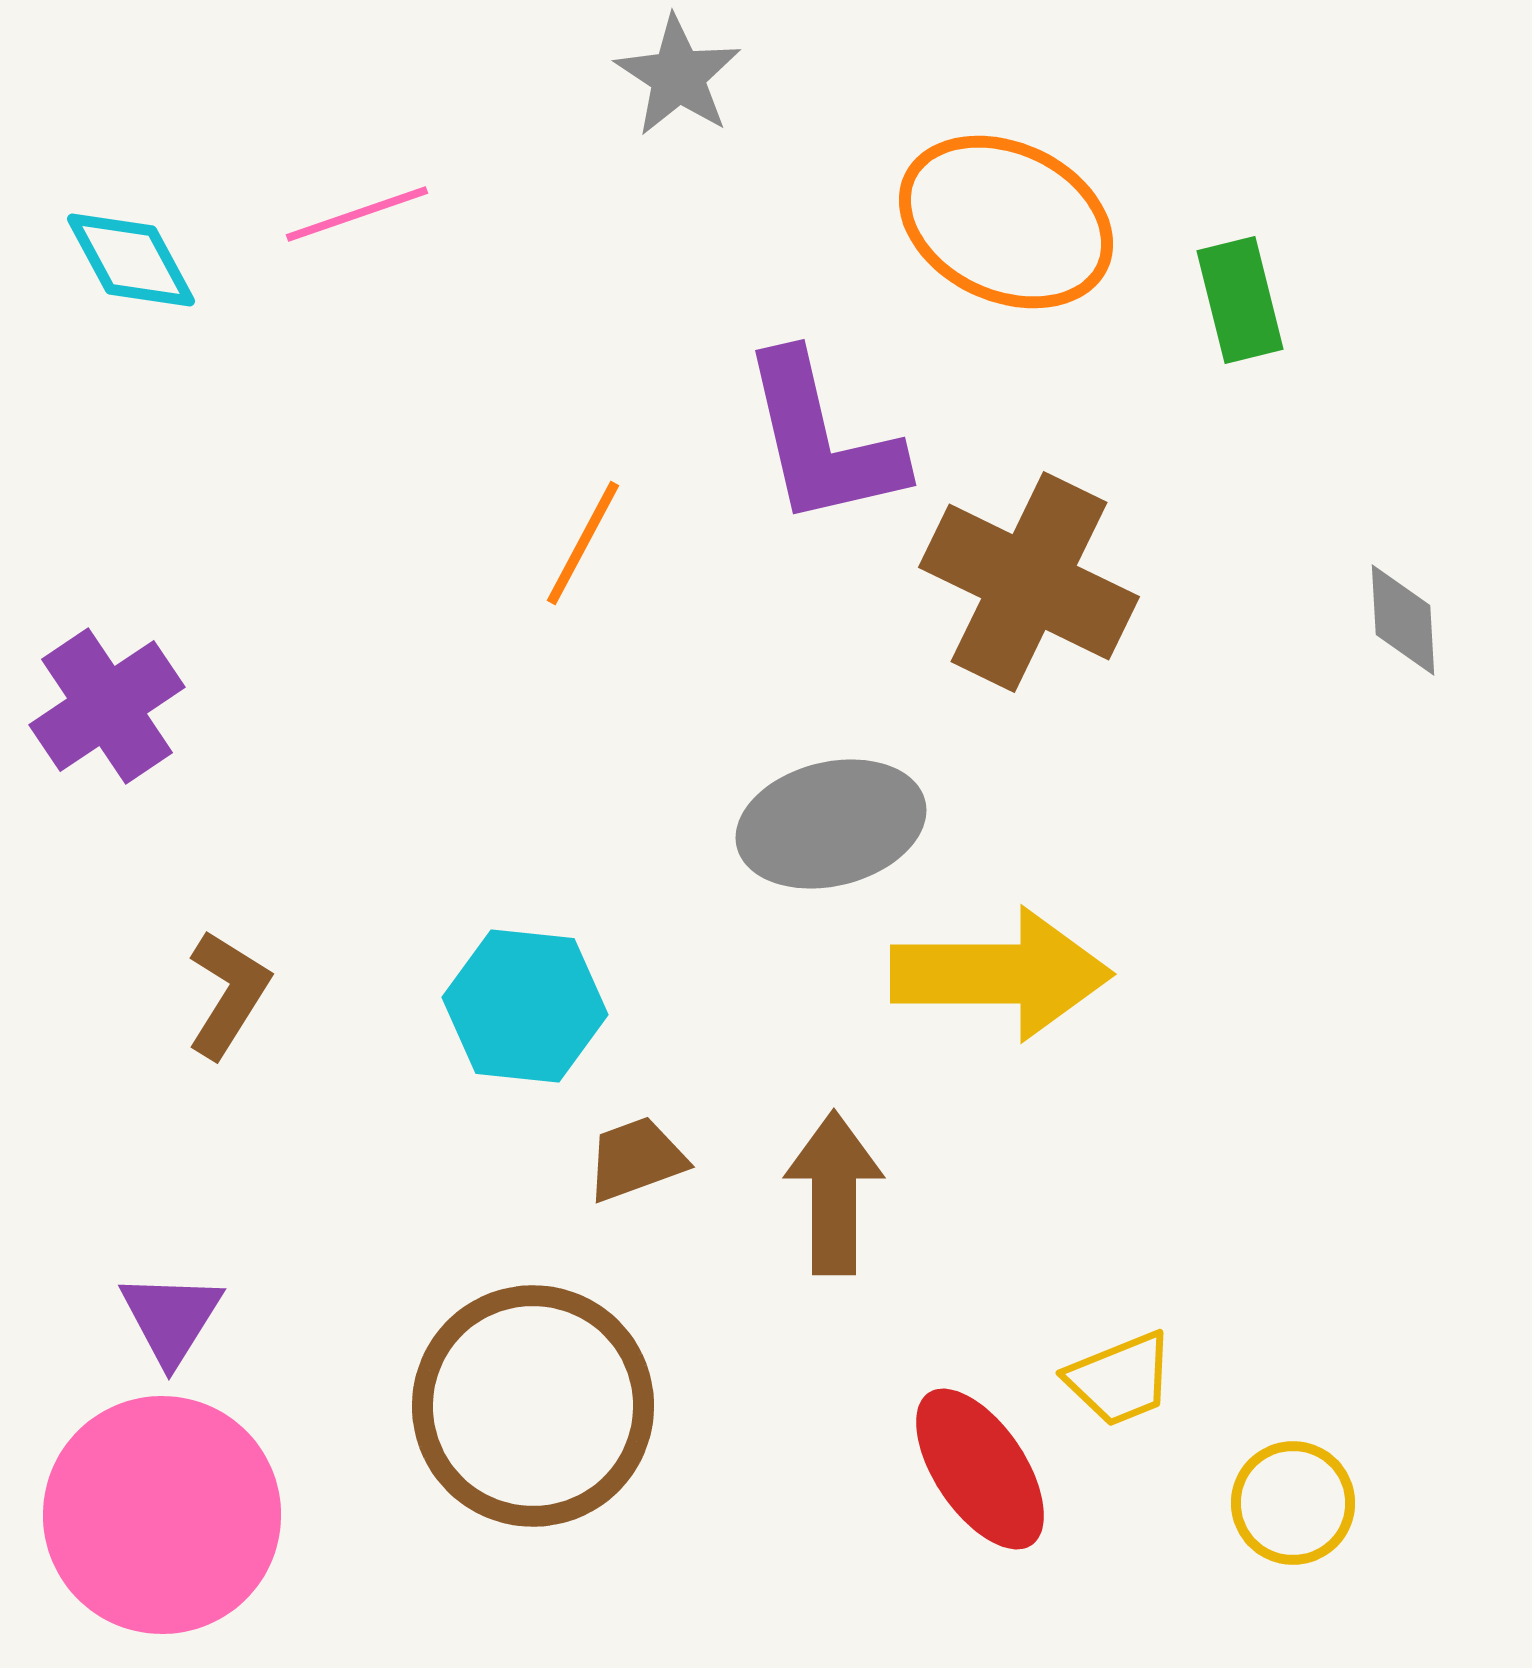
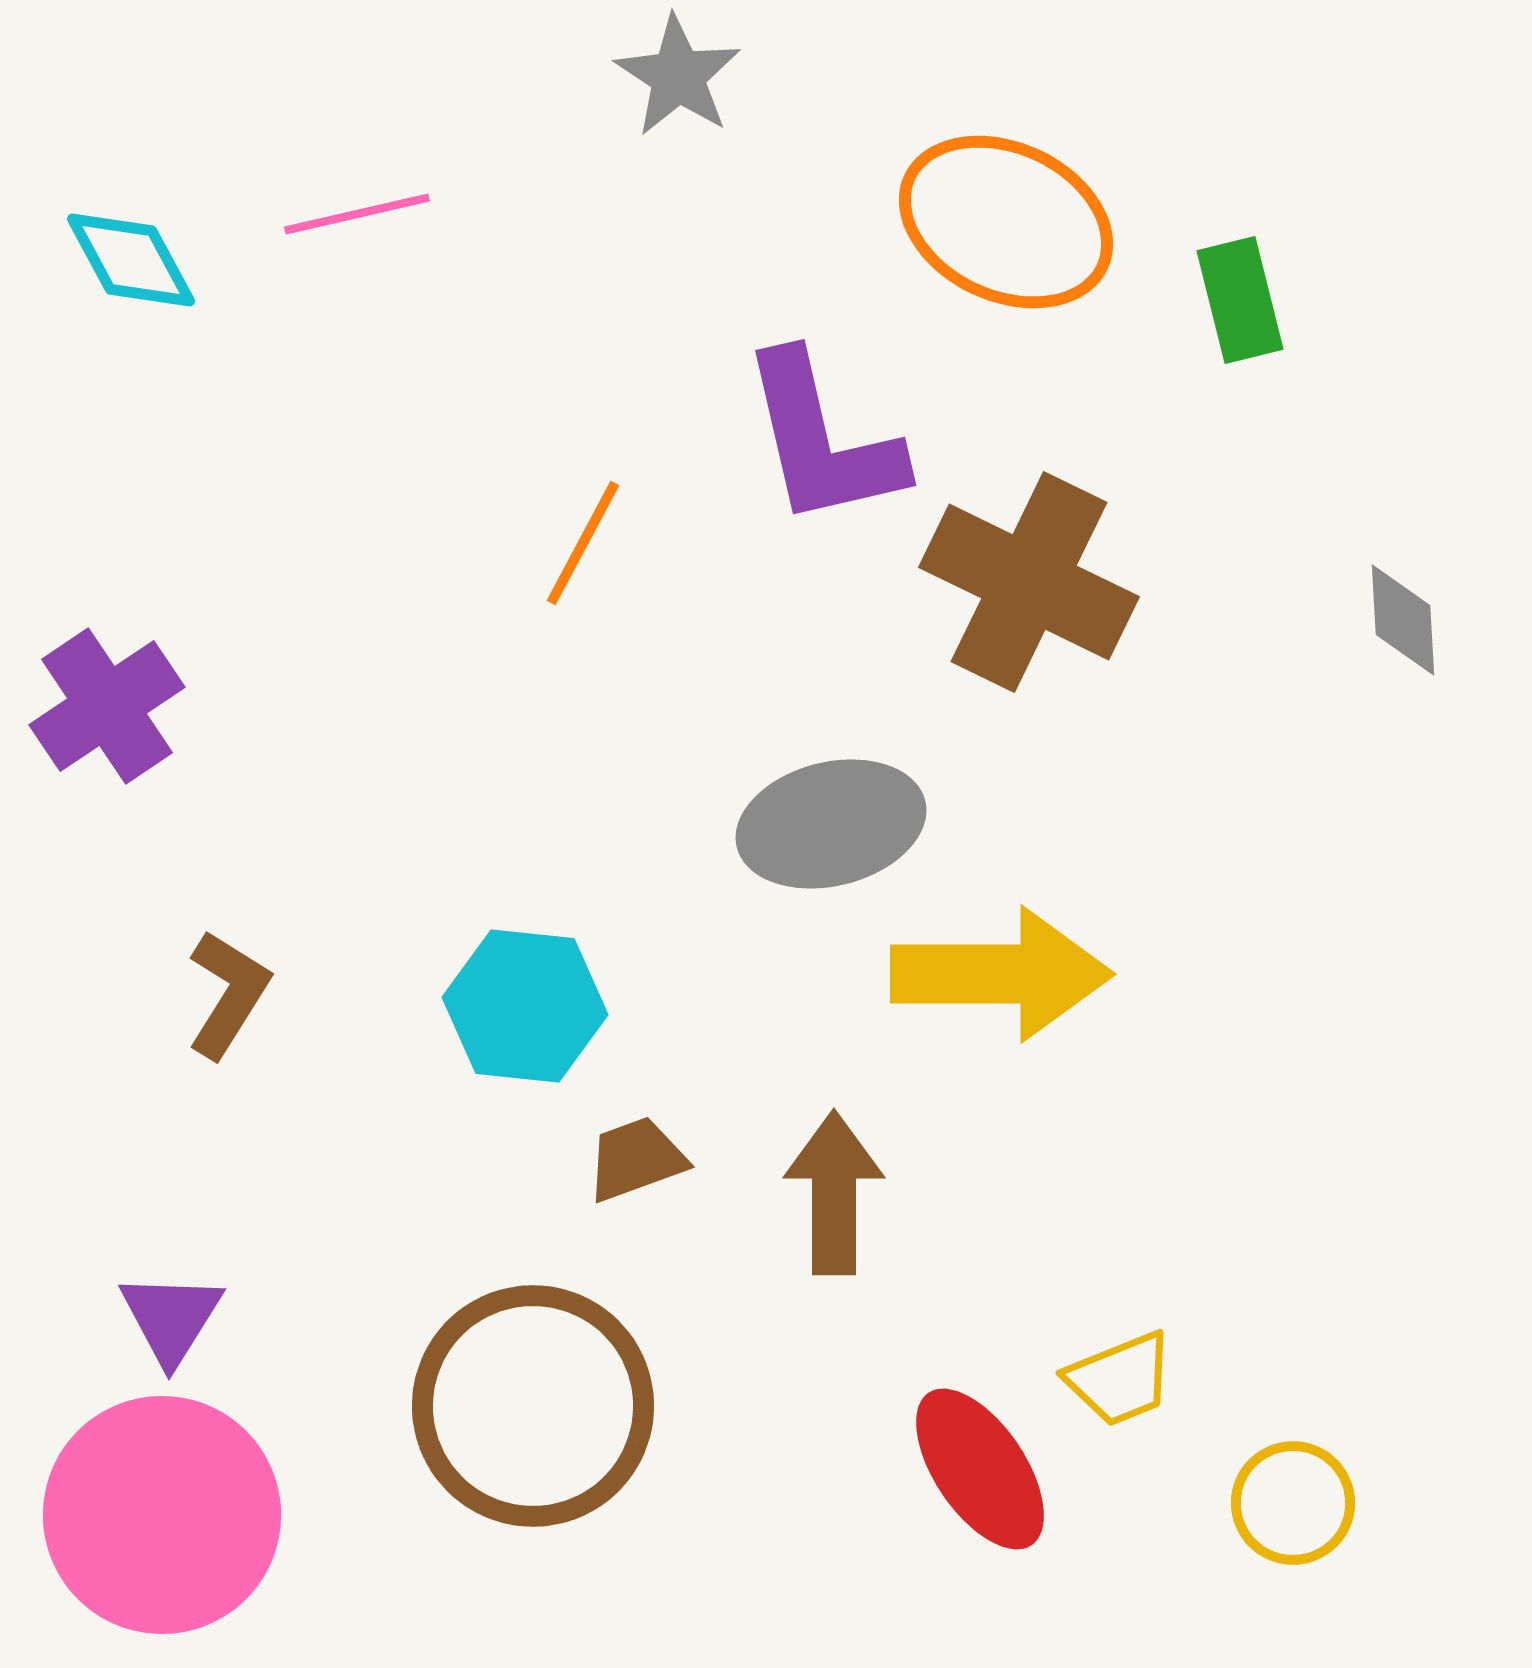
pink line: rotated 6 degrees clockwise
